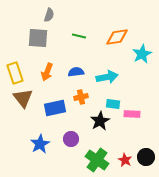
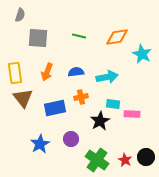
gray semicircle: moved 29 px left
cyan star: rotated 18 degrees counterclockwise
yellow rectangle: rotated 10 degrees clockwise
